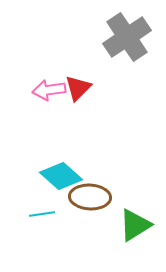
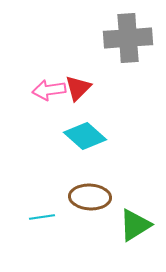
gray cross: moved 1 px right, 1 px down; rotated 30 degrees clockwise
cyan diamond: moved 24 px right, 40 px up
cyan line: moved 3 px down
